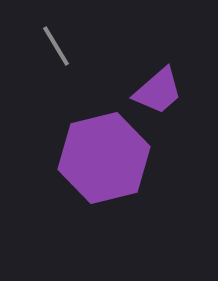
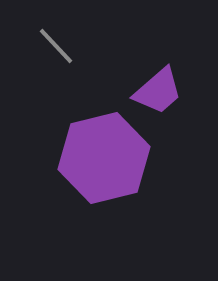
gray line: rotated 12 degrees counterclockwise
